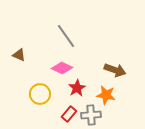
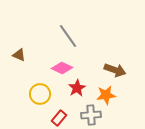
gray line: moved 2 px right
orange star: rotated 18 degrees counterclockwise
red rectangle: moved 10 px left, 4 px down
